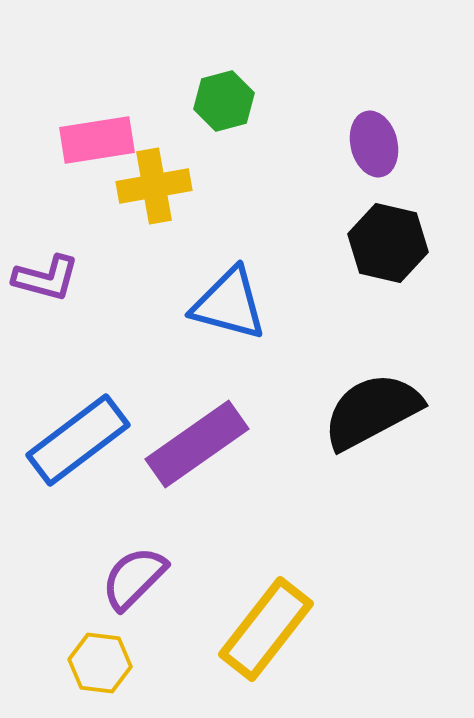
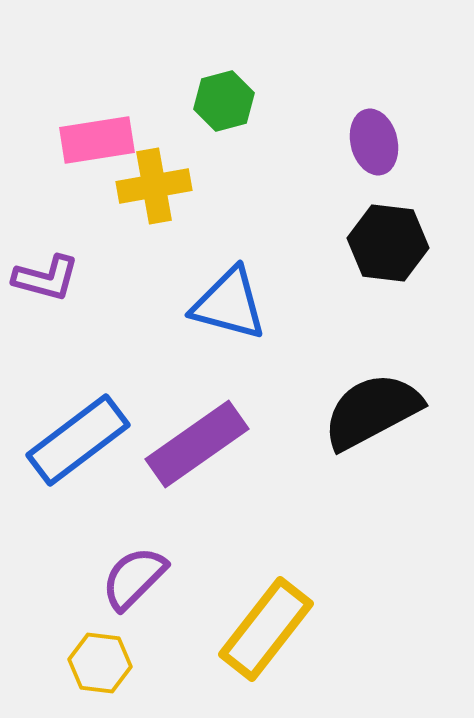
purple ellipse: moved 2 px up
black hexagon: rotated 6 degrees counterclockwise
